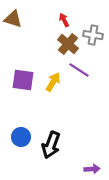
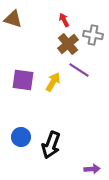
brown cross: rotated 10 degrees clockwise
